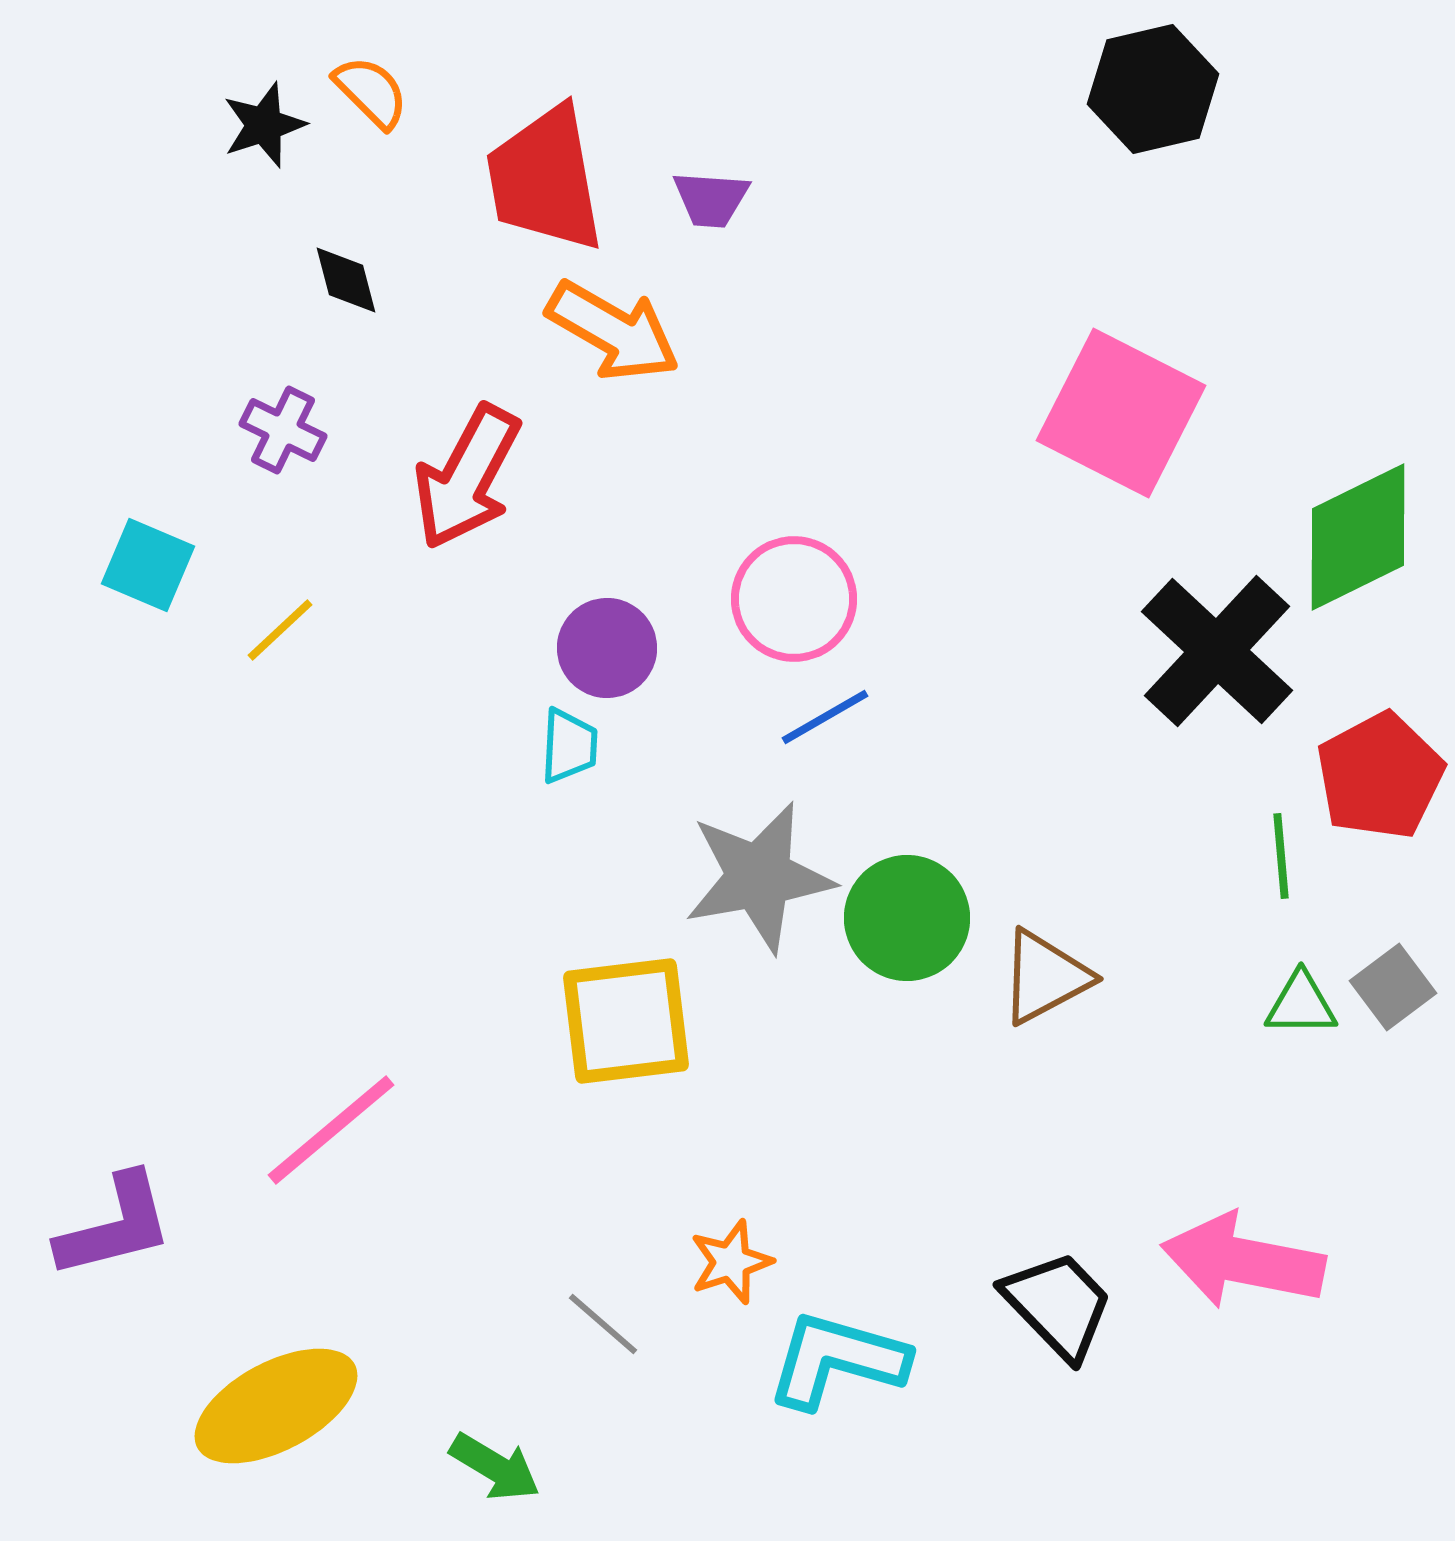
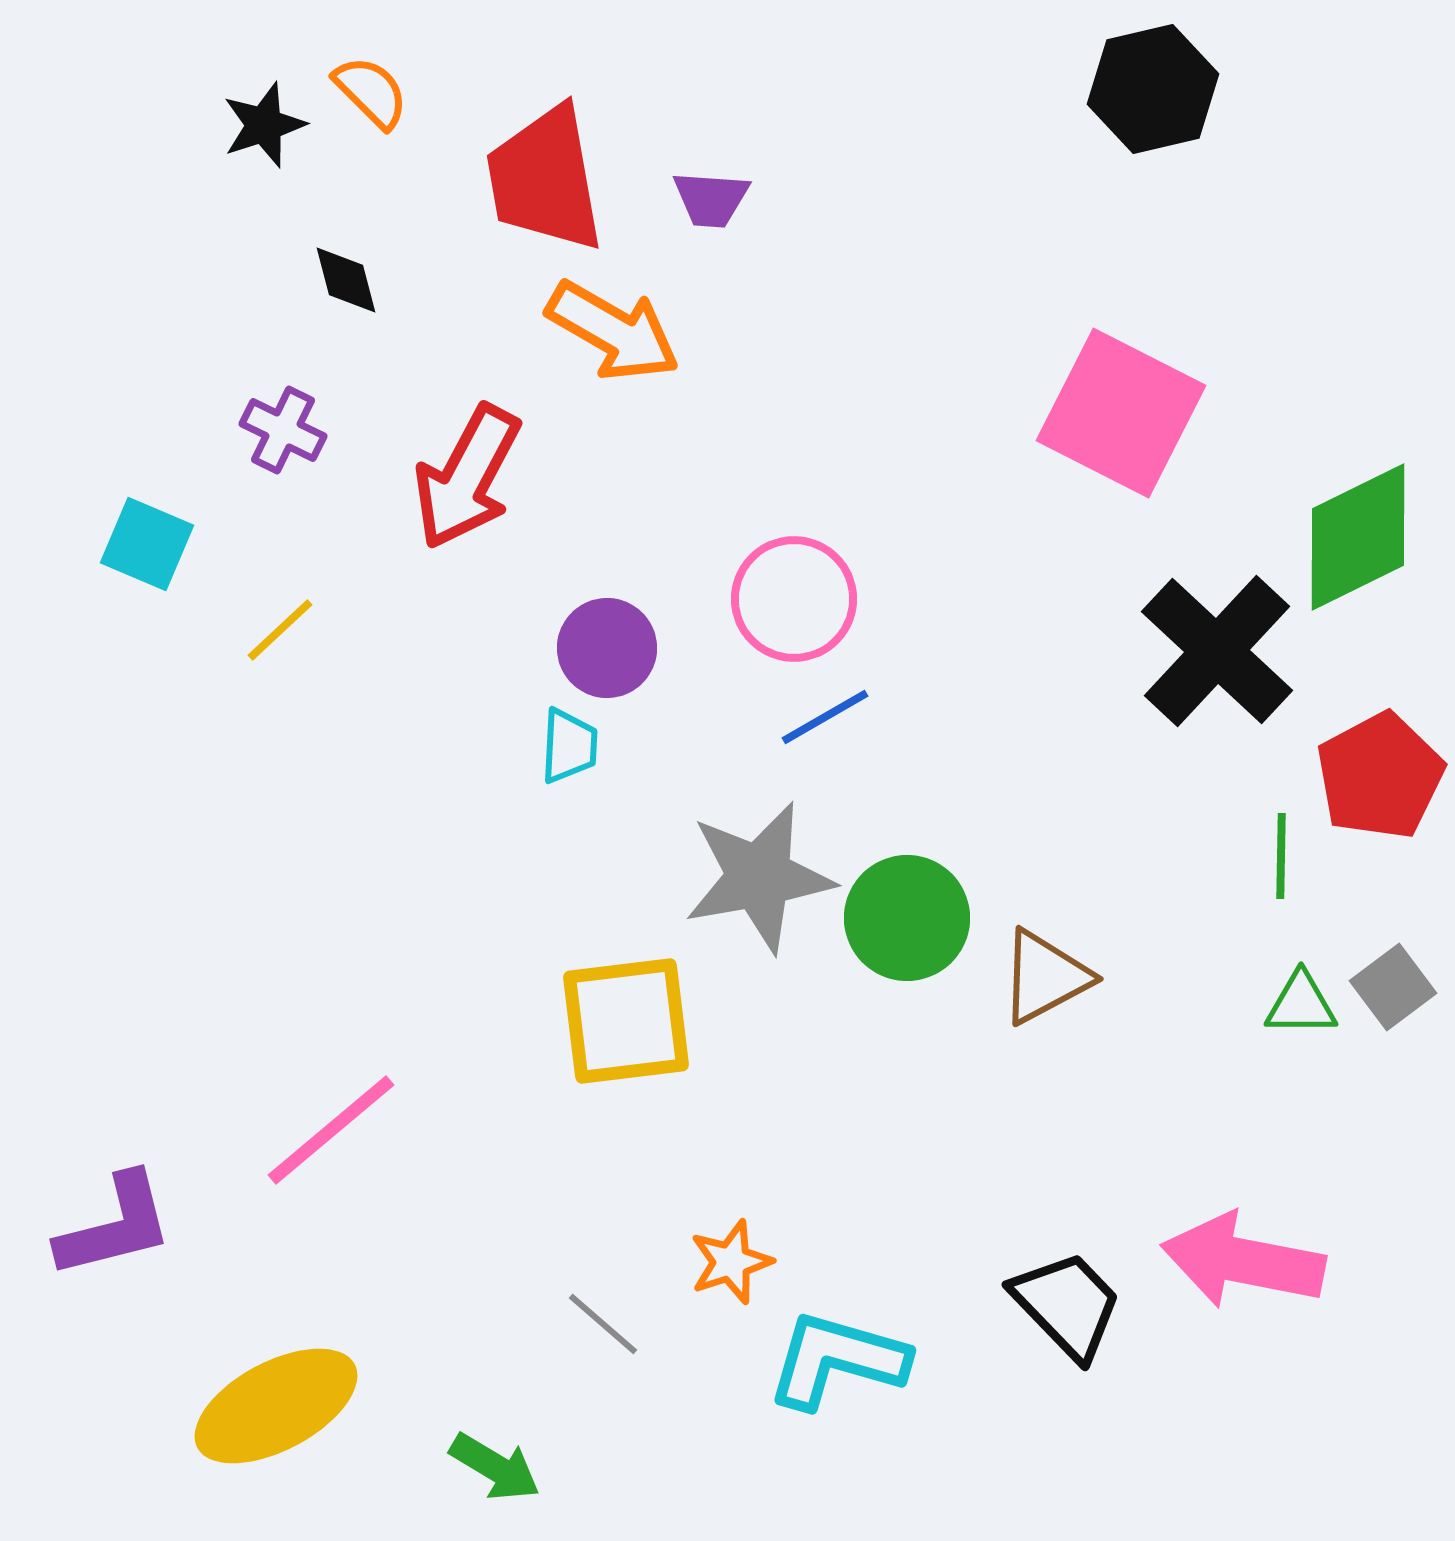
cyan square: moved 1 px left, 21 px up
green line: rotated 6 degrees clockwise
black trapezoid: moved 9 px right
